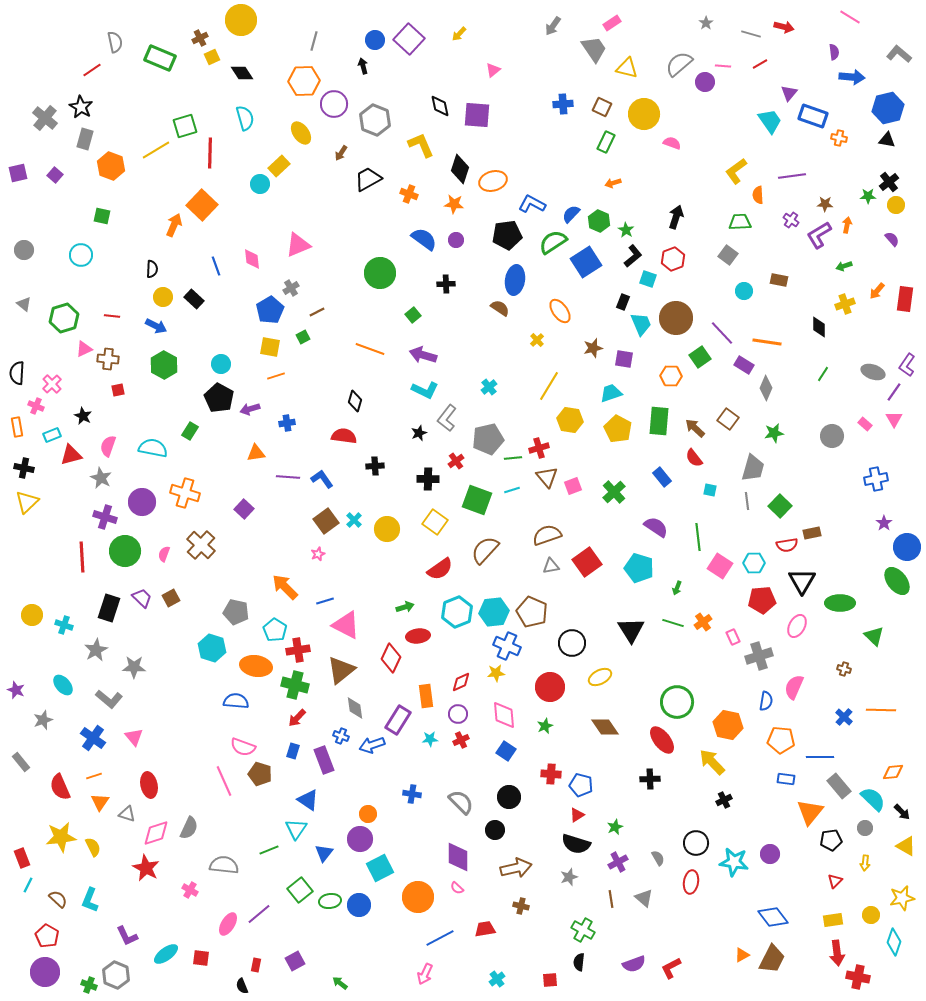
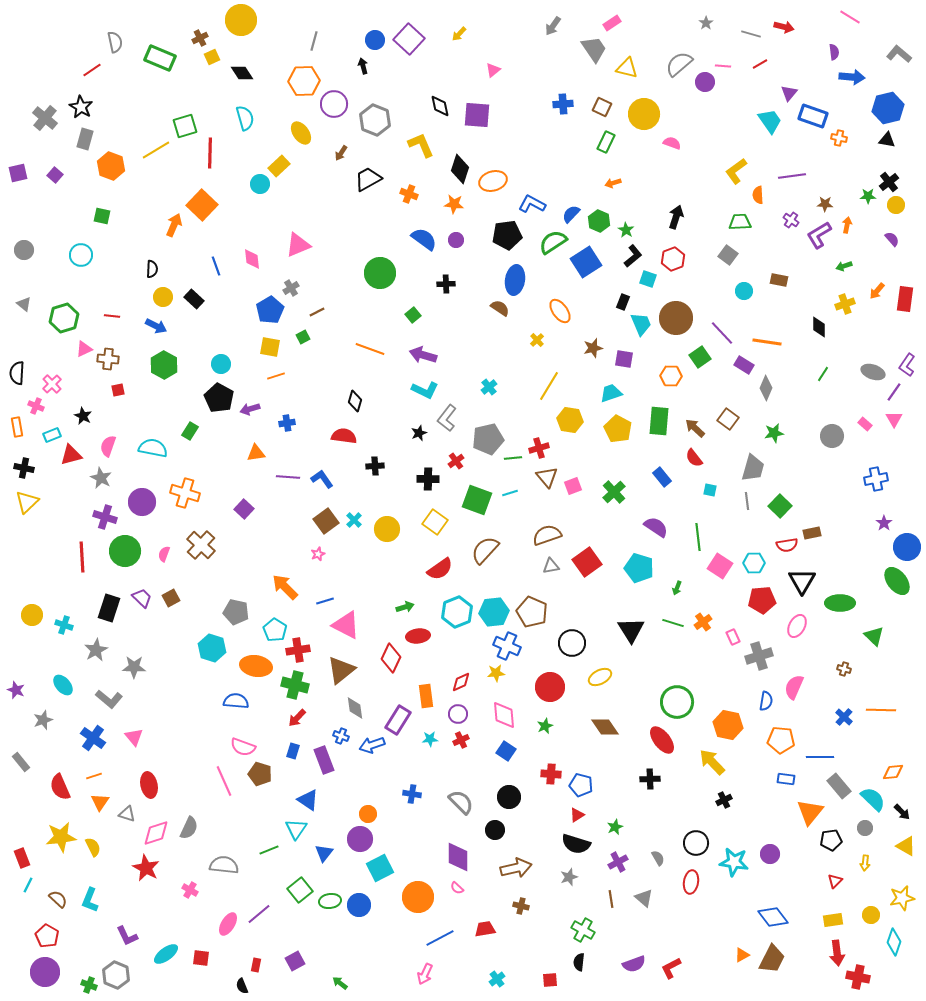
cyan line at (512, 490): moved 2 px left, 3 px down
